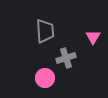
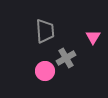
gray cross: rotated 12 degrees counterclockwise
pink circle: moved 7 px up
